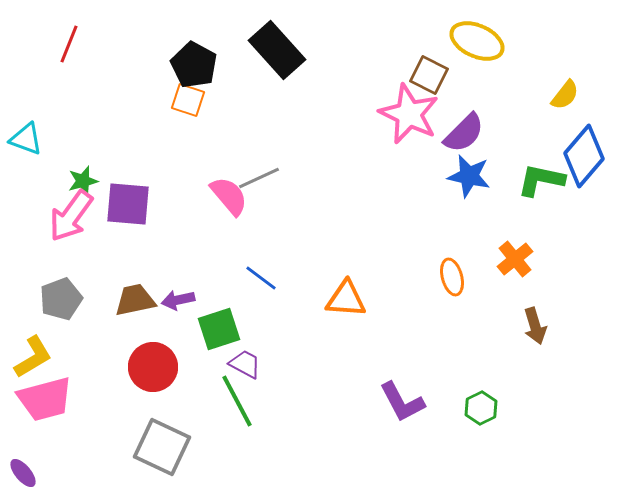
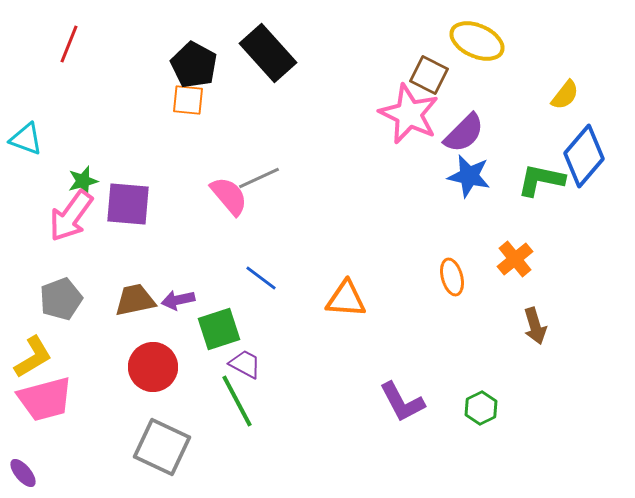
black rectangle: moved 9 px left, 3 px down
orange square: rotated 12 degrees counterclockwise
